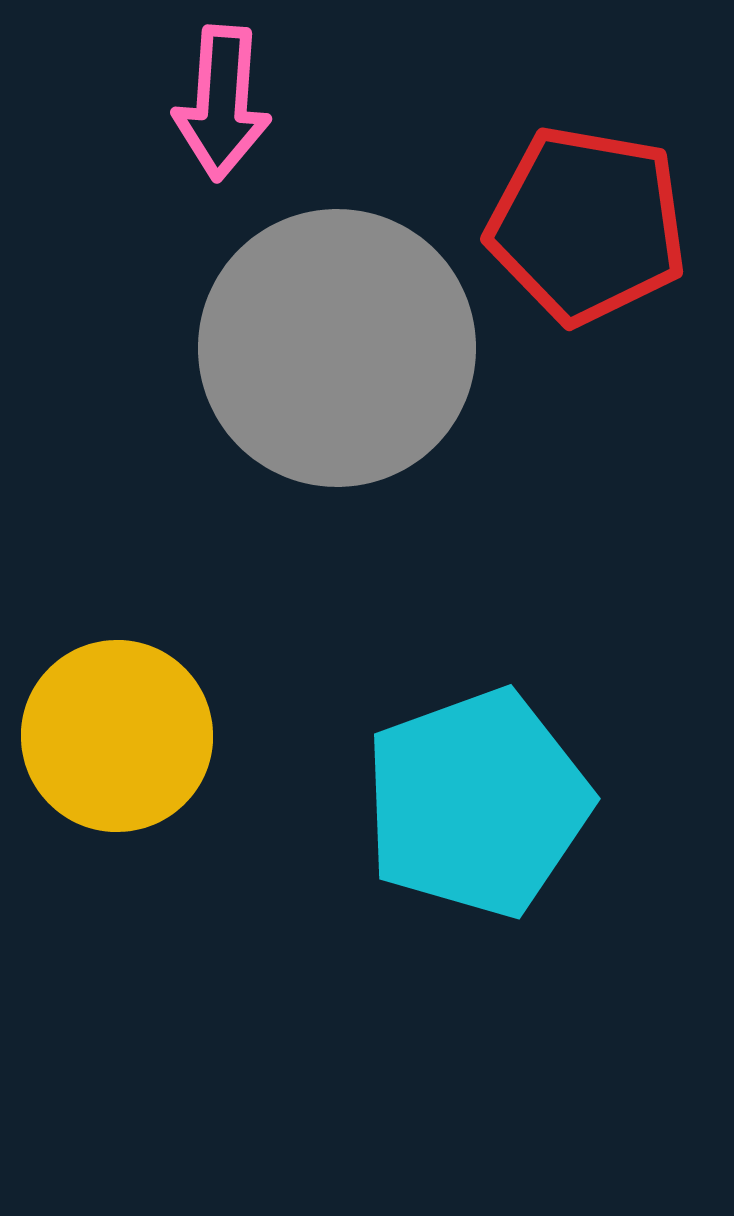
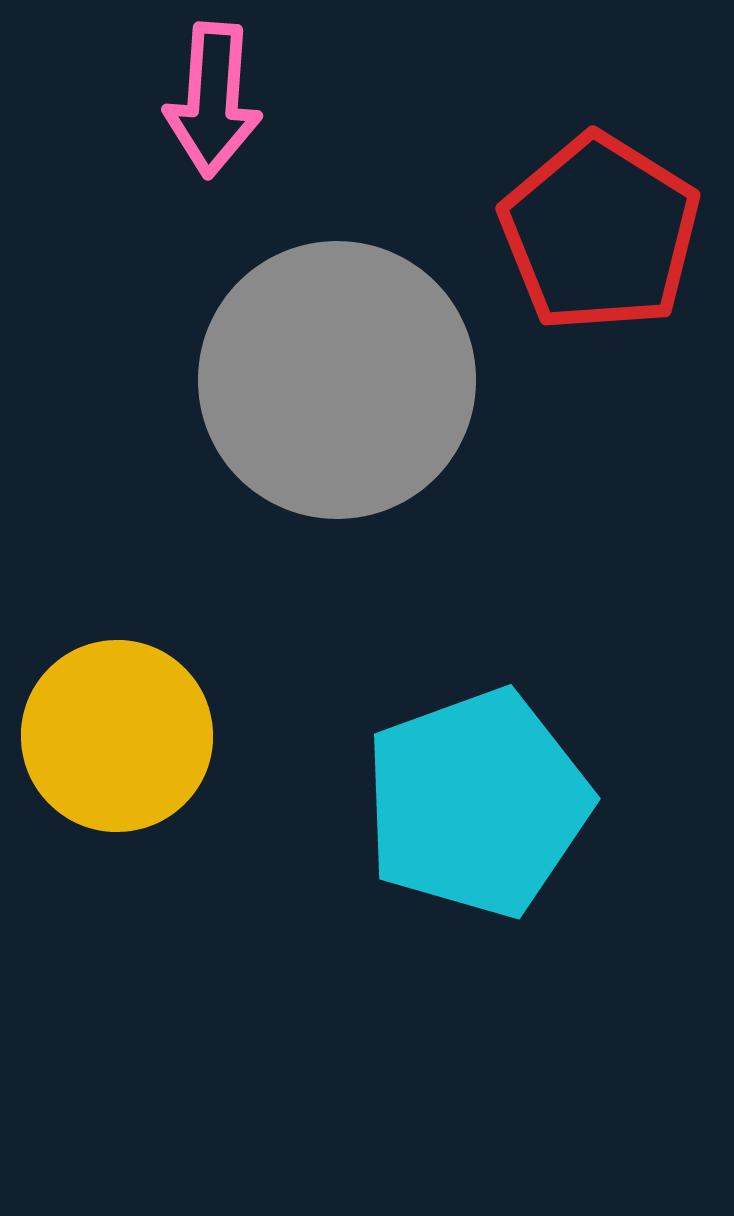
pink arrow: moved 9 px left, 3 px up
red pentagon: moved 13 px right, 8 px down; rotated 22 degrees clockwise
gray circle: moved 32 px down
